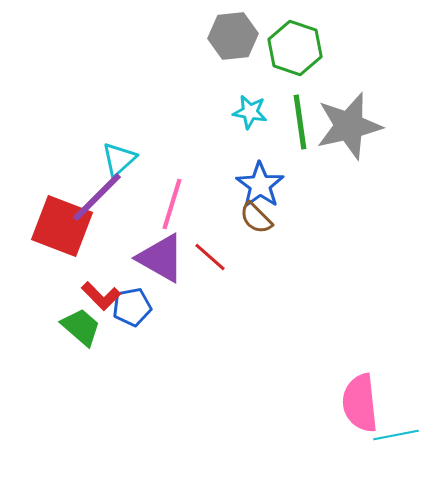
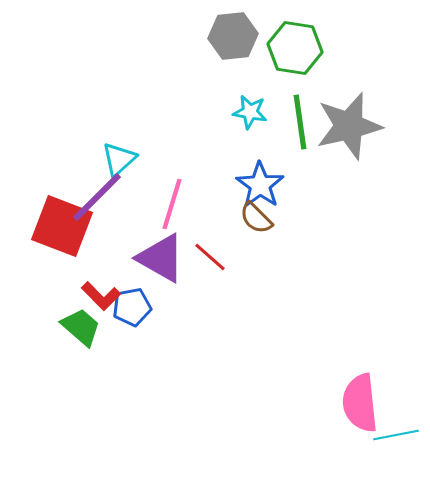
green hexagon: rotated 10 degrees counterclockwise
